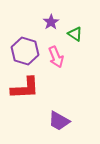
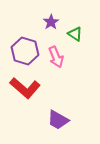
red L-shape: rotated 44 degrees clockwise
purple trapezoid: moved 1 px left, 1 px up
